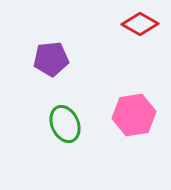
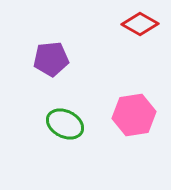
green ellipse: rotated 39 degrees counterclockwise
